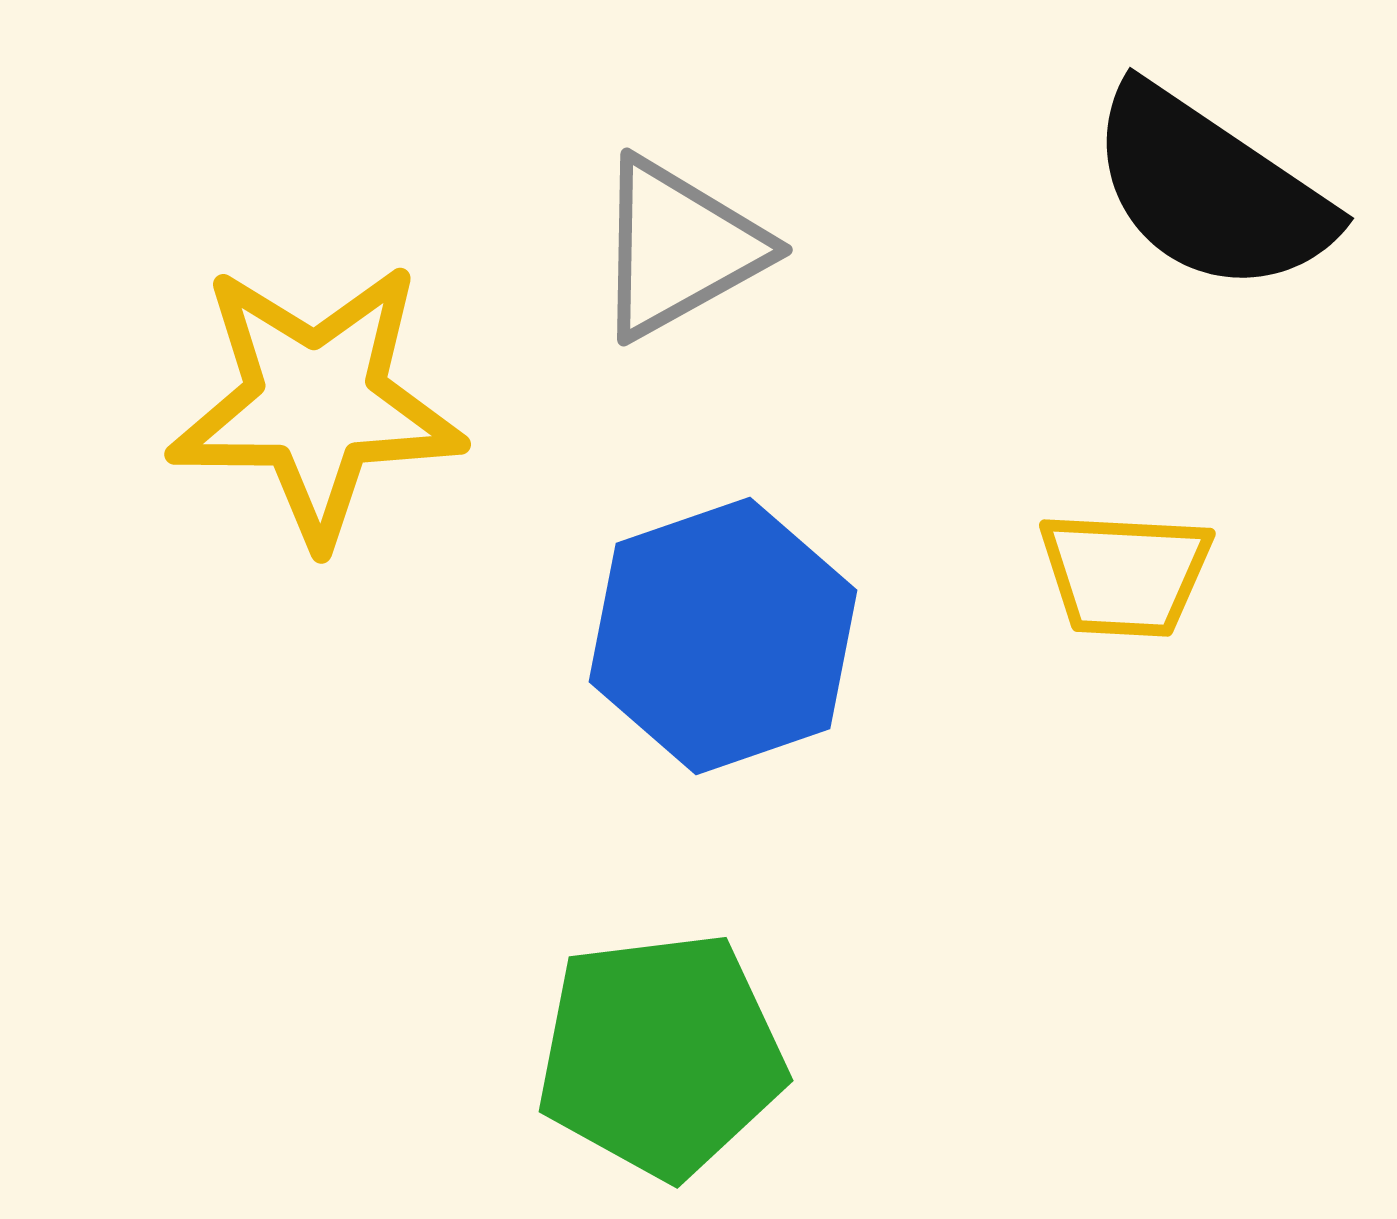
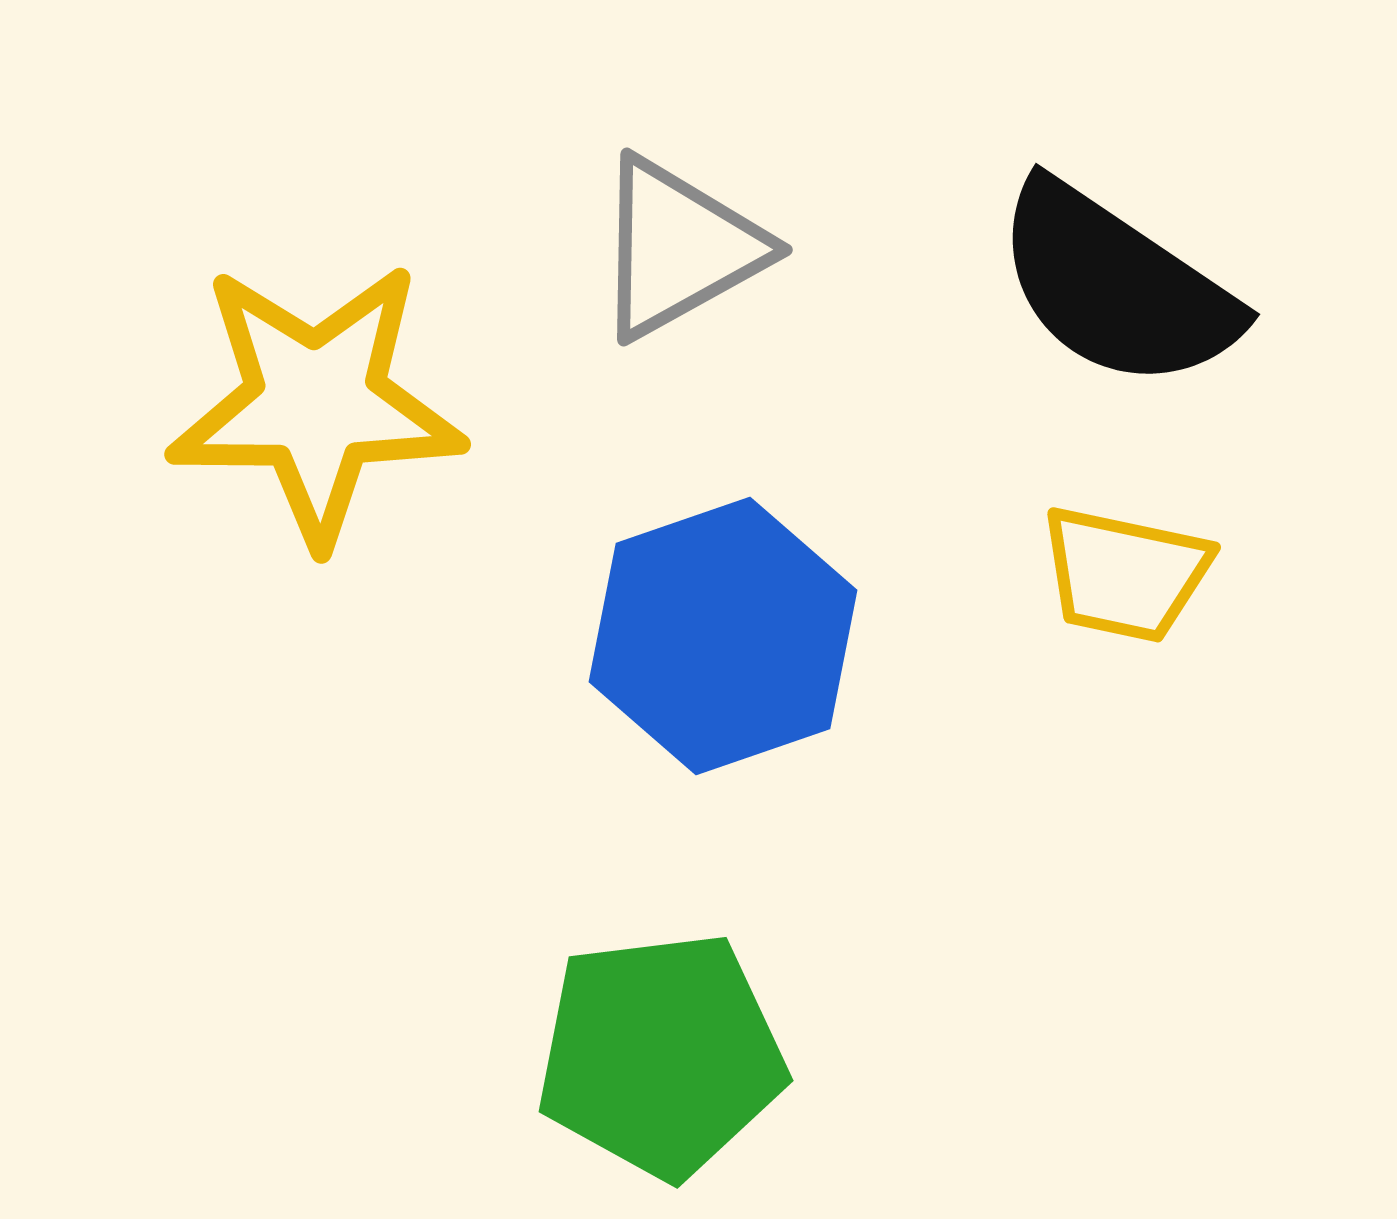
black semicircle: moved 94 px left, 96 px down
yellow trapezoid: rotated 9 degrees clockwise
